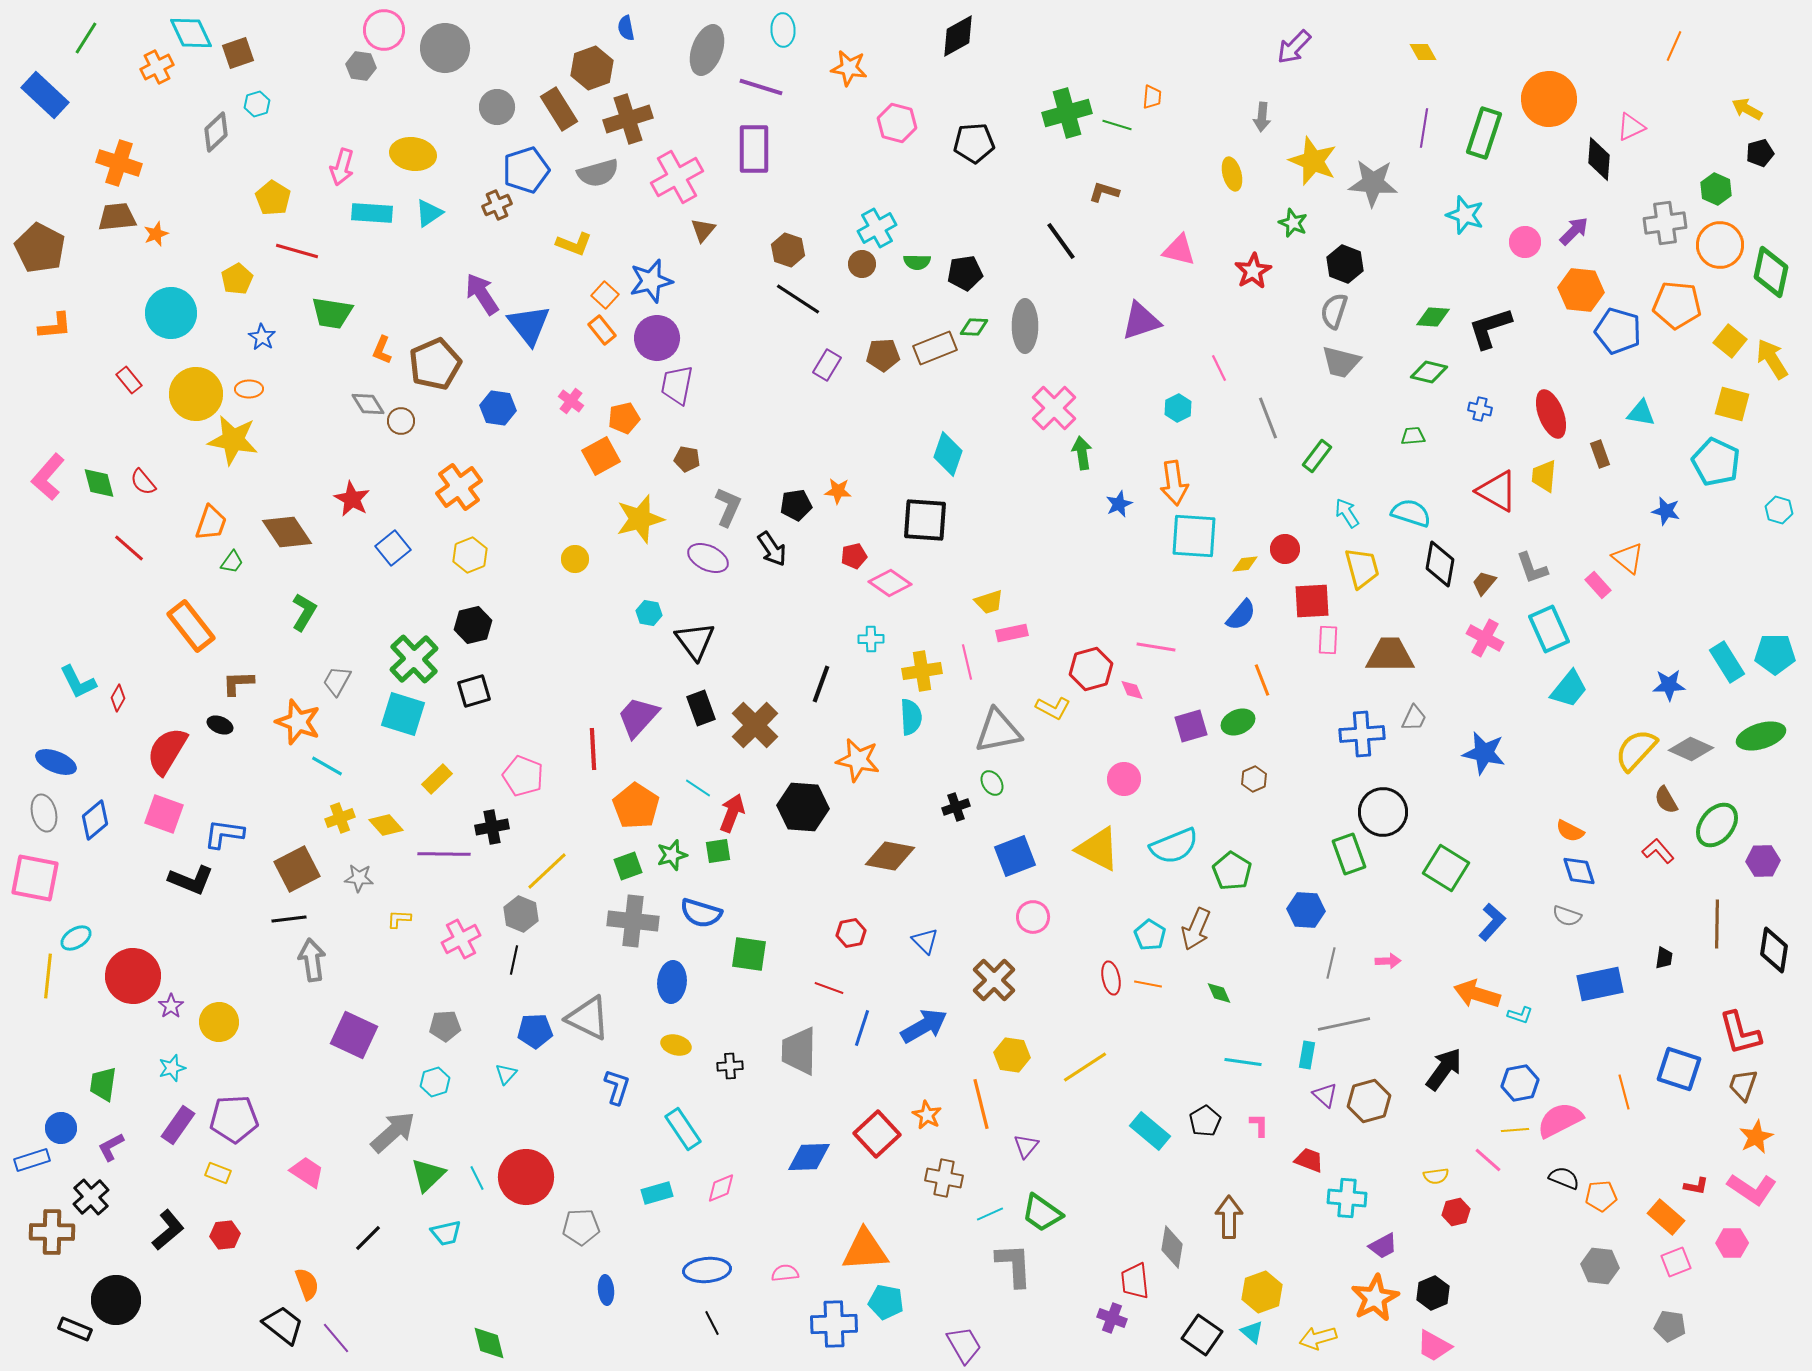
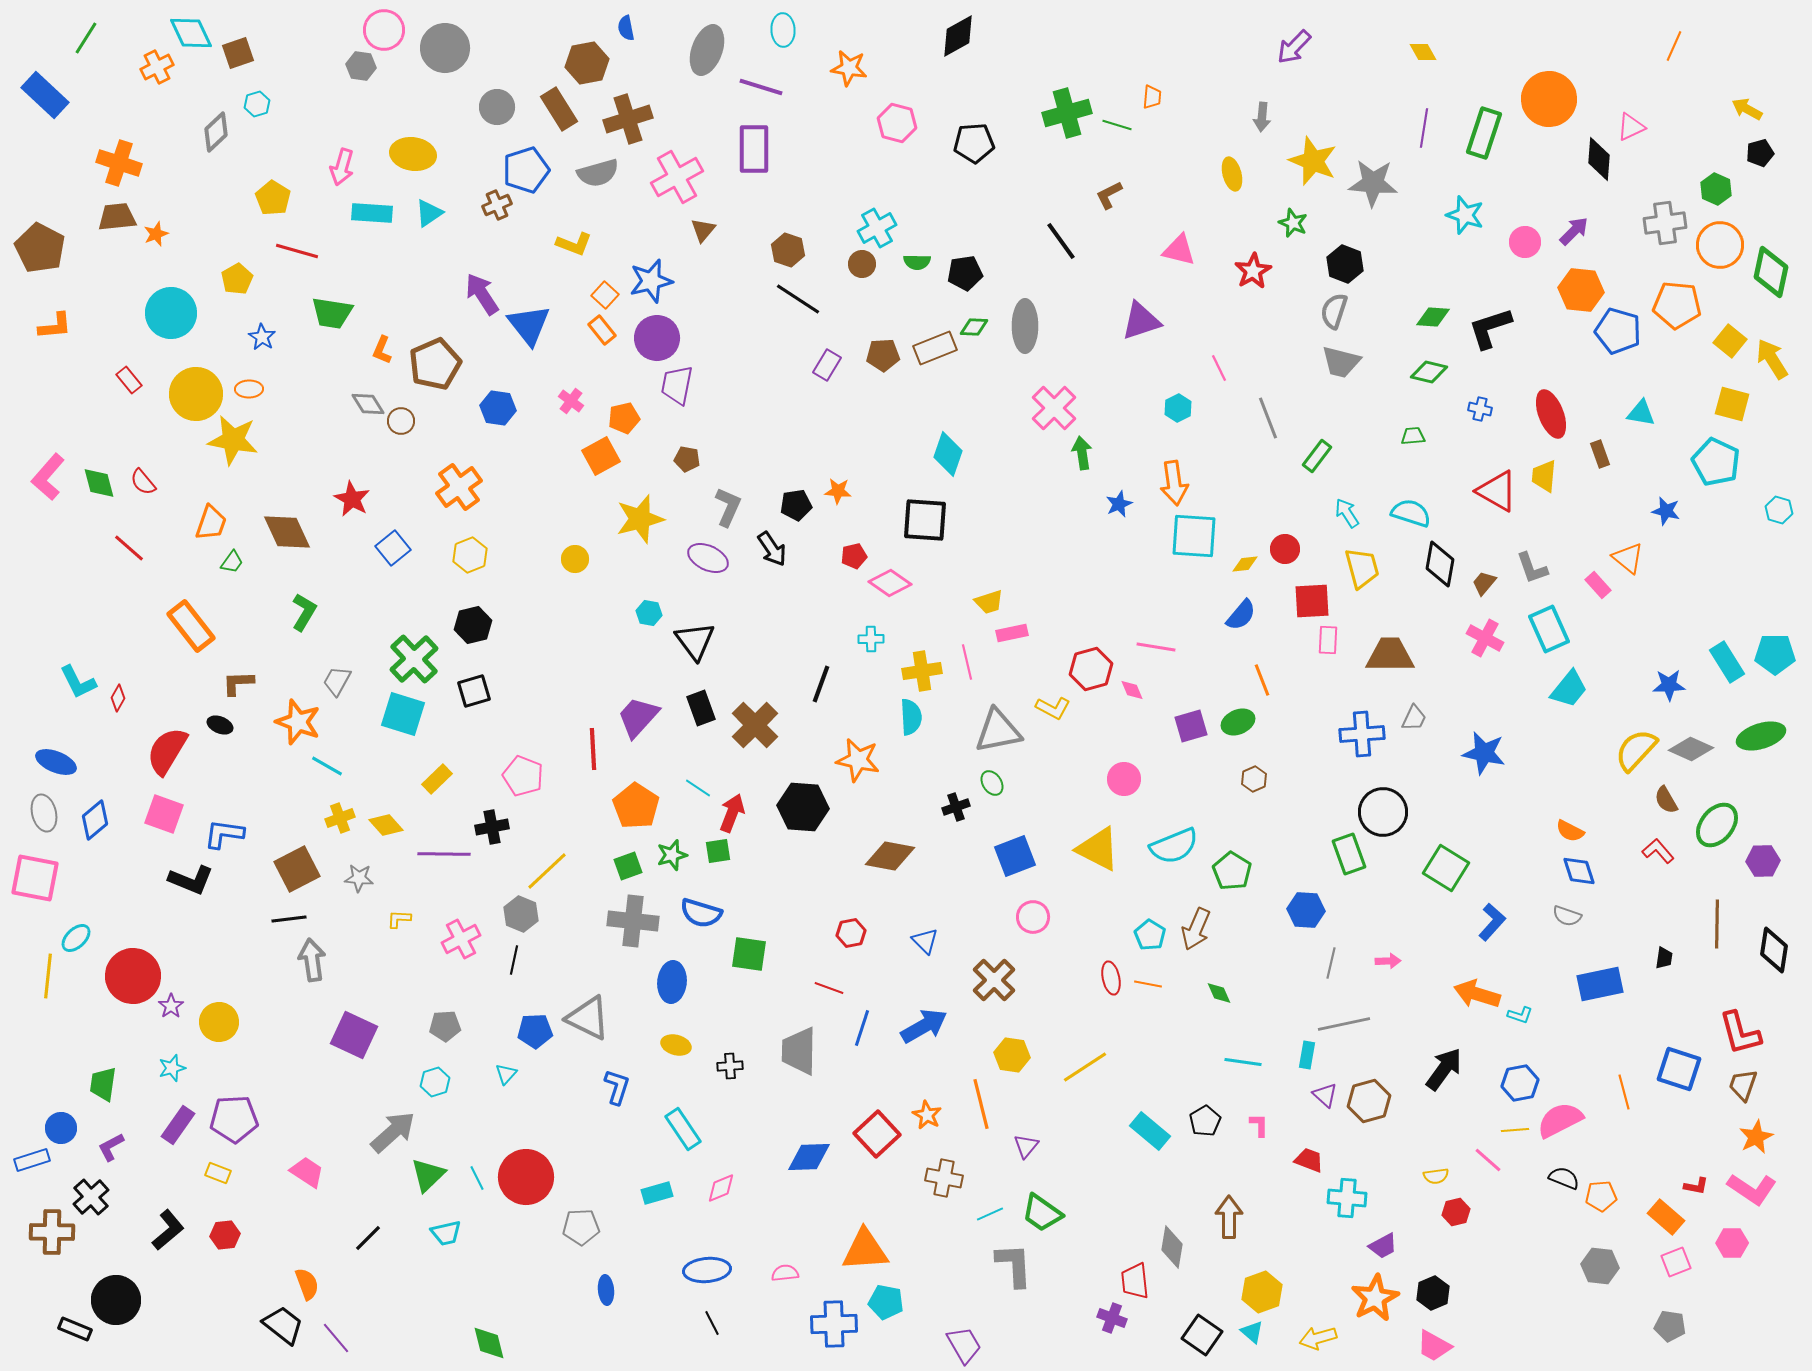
brown hexagon at (592, 68): moved 5 px left, 5 px up; rotated 9 degrees clockwise
brown L-shape at (1104, 192): moved 5 px right, 3 px down; rotated 44 degrees counterclockwise
brown diamond at (287, 532): rotated 9 degrees clockwise
cyan ellipse at (76, 938): rotated 12 degrees counterclockwise
